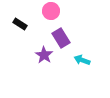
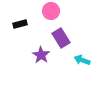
black rectangle: rotated 48 degrees counterclockwise
purple star: moved 3 px left
